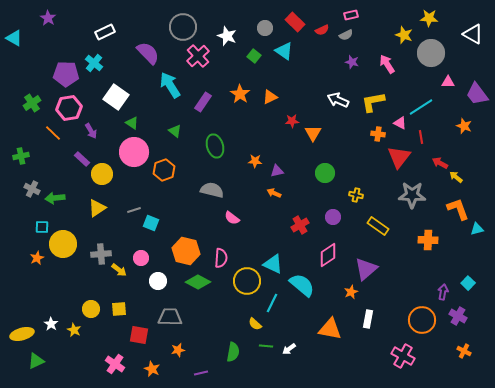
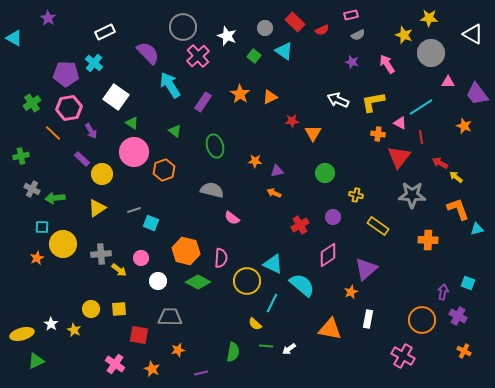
gray semicircle at (346, 35): moved 12 px right
cyan square at (468, 283): rotated 24 degrees counterclockwise
